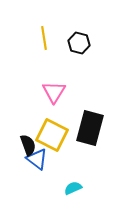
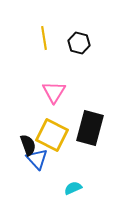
blue triangle: rotated 10 degrees clockwise
